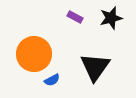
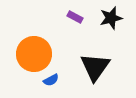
blue semicircle: moved 1 px left
